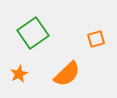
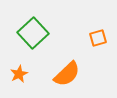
green square: rotated 8 degrees counterclockwise
orange square: moved 2 px right, 1 px up
